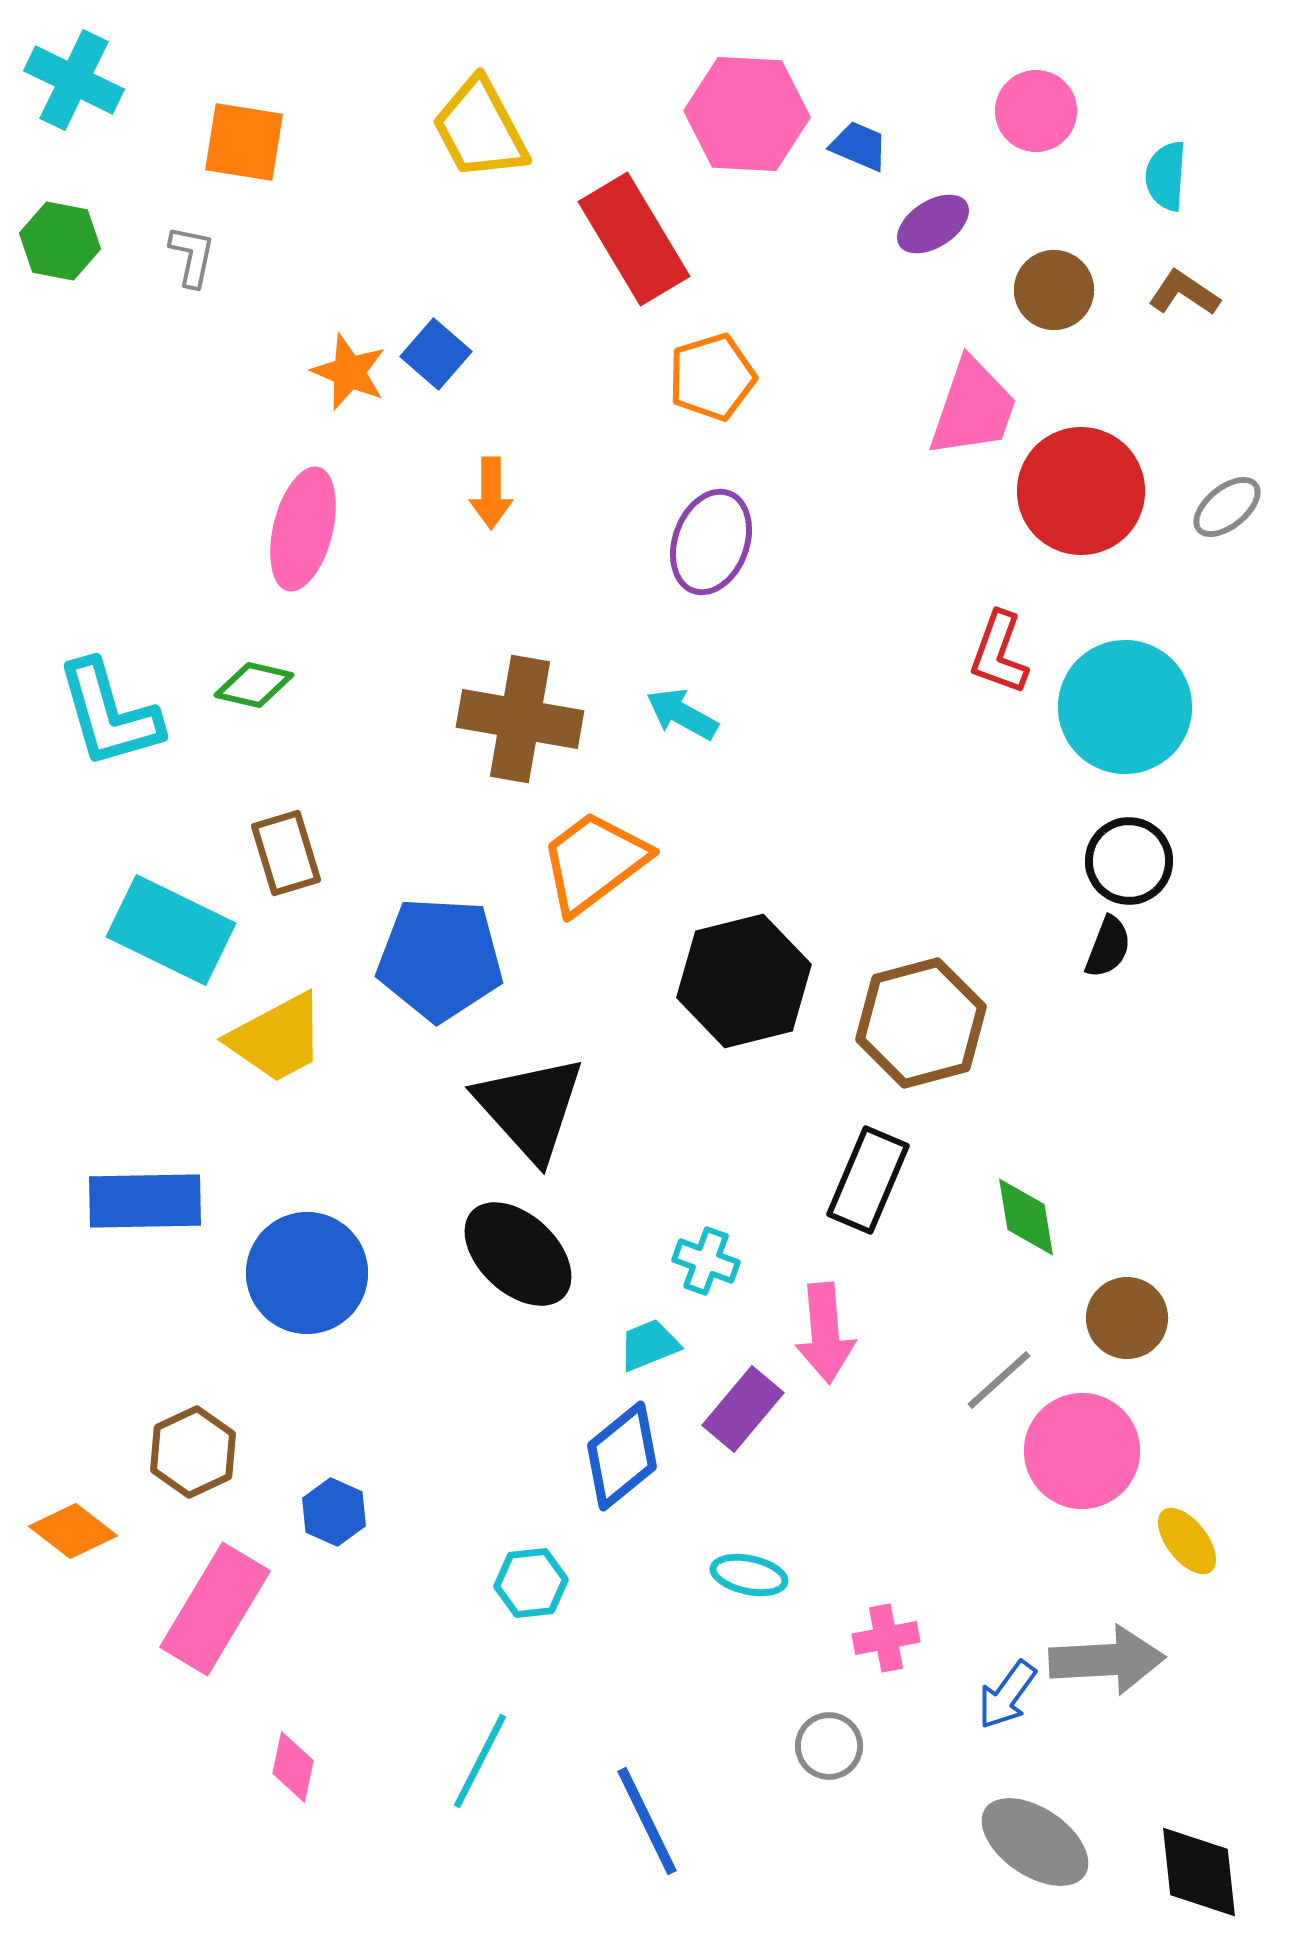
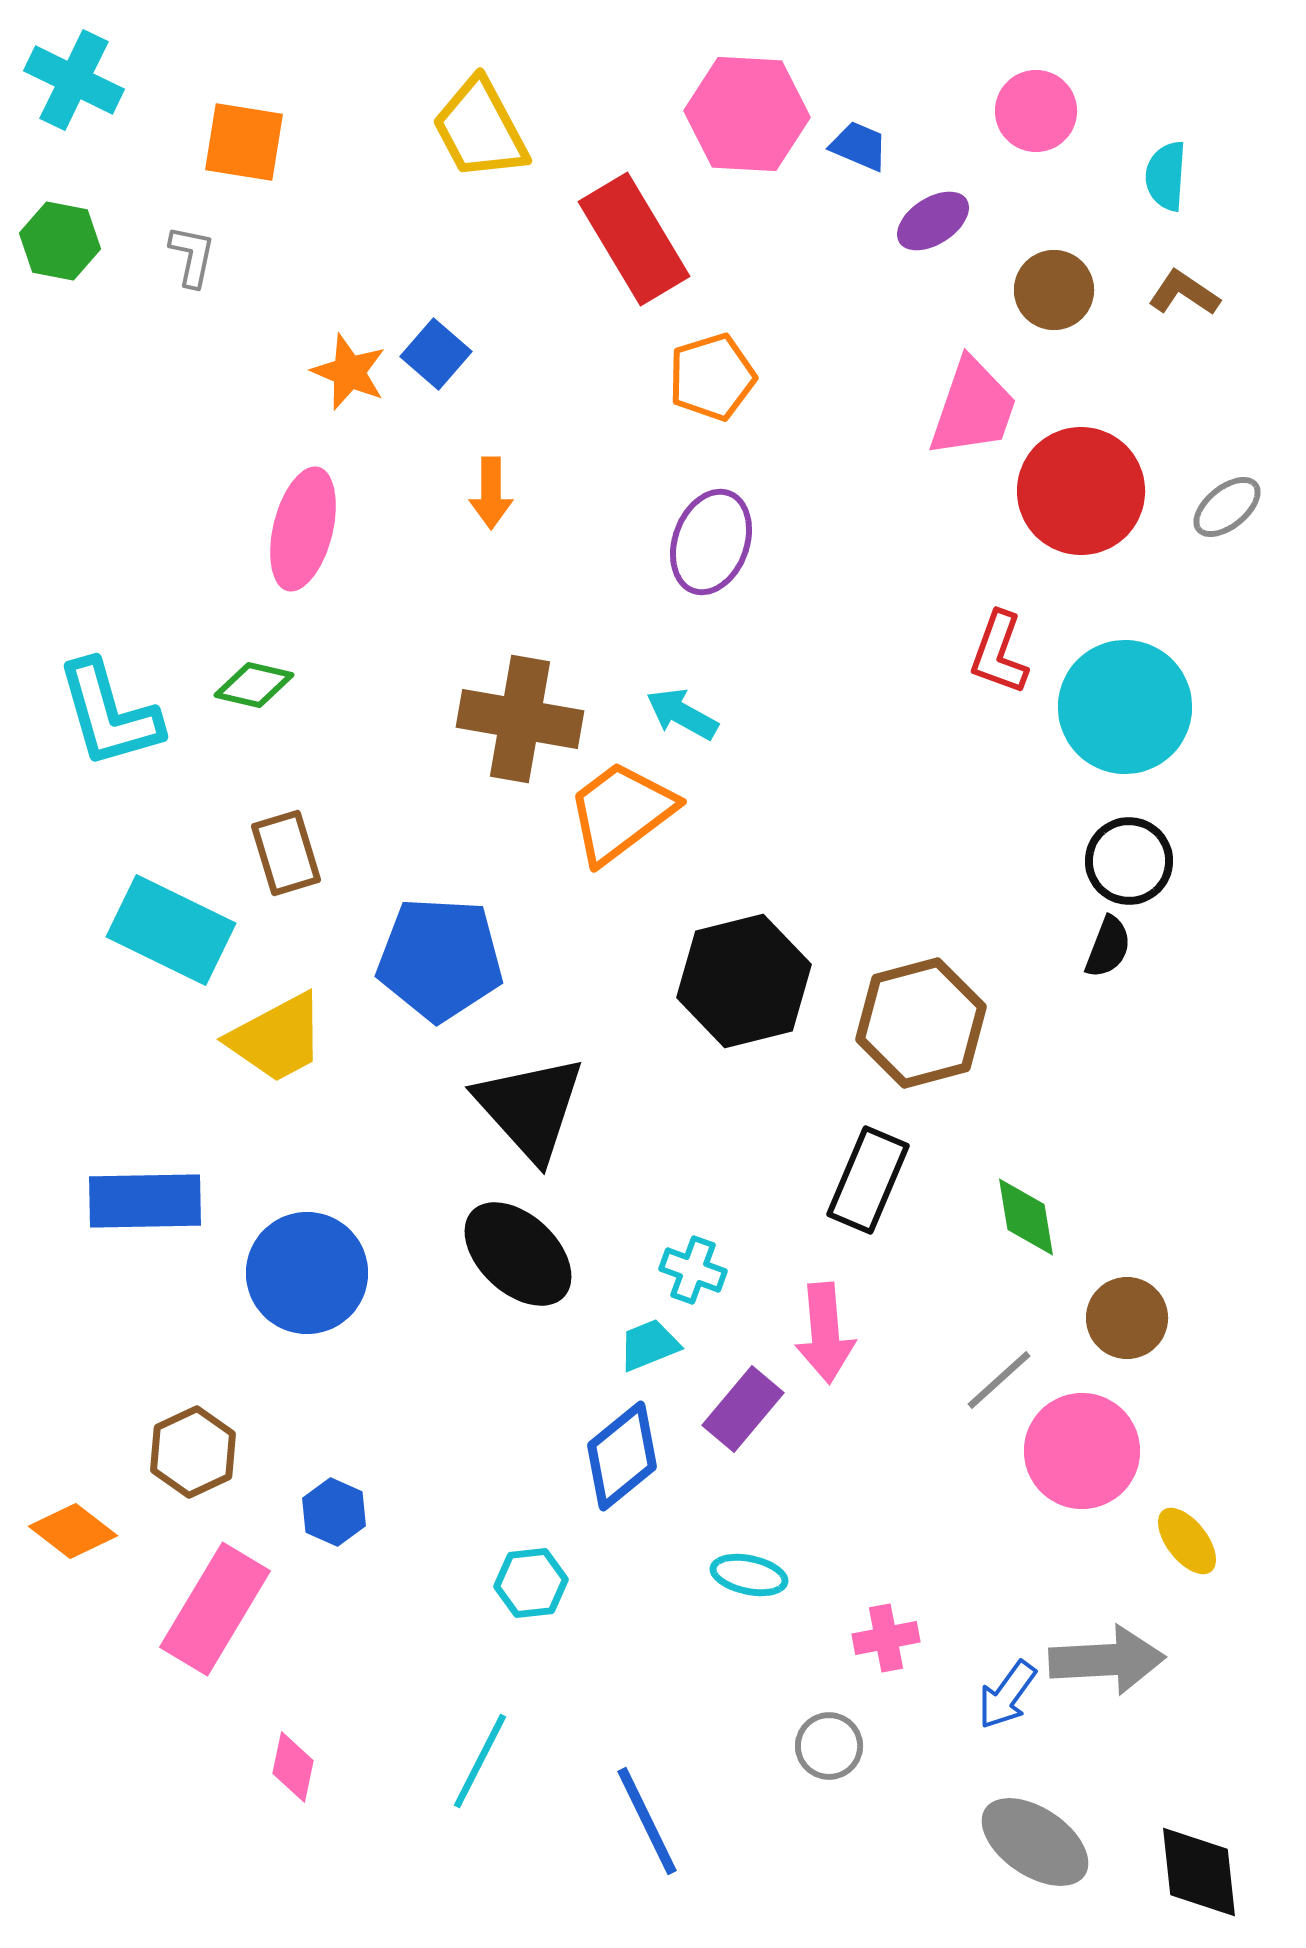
purple ellipse at (933, 224): moved 3 px up
orange trapezoid at (594, 862): moved 27 px right, 50 px up
cyan cross at (706, 1261): moved 13 px left, 9 px down
